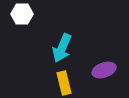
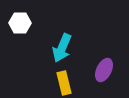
white hexagon: moved 2 px left, 9 px down
purple ellipse: rotated 45 degrees counterclockwise
